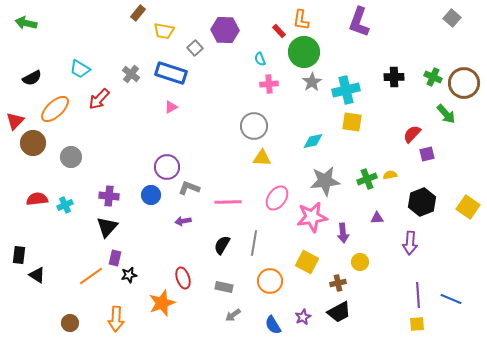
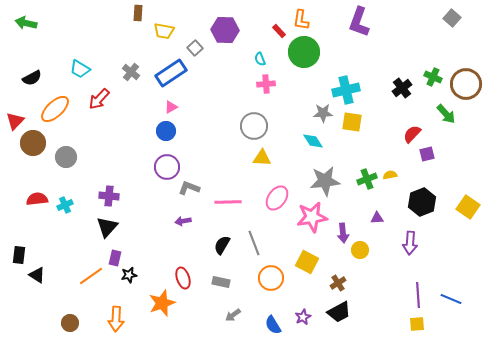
brown rectangle at (138, 13): rotated 35 degrees counterclockwise
blue rectangle at (171, 73): rotated 52 degrees counterclockwise
gray cross at (131, 74): moved 2 px up
black cross at (394, 77): moved 8 px right, 11 px down; rotated 36 degrees counterclockwise
gray star at (312, 82): moved 11 px right, 31 px down; rotated 30 degrees clockwise
brown circle at (464, 83): moved 2 px right, 1 px down
pink cross at (269, 84): moved 3 px left
cyan diamond at (313, 141): rotated 70 degrees clockwise
gray circle at (71, 157): moved 5 px left
blue circle at (151, 195): moved 15 px right, 64 px up
gray line at (254, 243): rotated 30 degrees counterclockwise
yellow circle at (360, 262): moved 12 px up
orange circle at (270, 281): moved 1 px right, 3 px up
brown cross at (338, 283): rotated 21 degrees counterclockwise
gray rectangle at (224, 287): moved 3 px left, 5 px up
